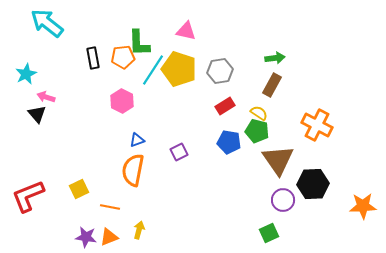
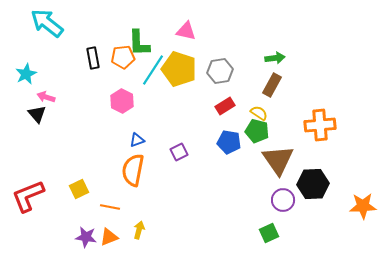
orange cross: moved 3 px right; rotated 32 degrees counterclockwise
